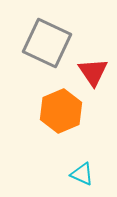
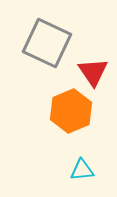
orange hexagon: moved 10 px right
cyan triangle: moved 4 px up; rotated 30 degrees counterclockwise
